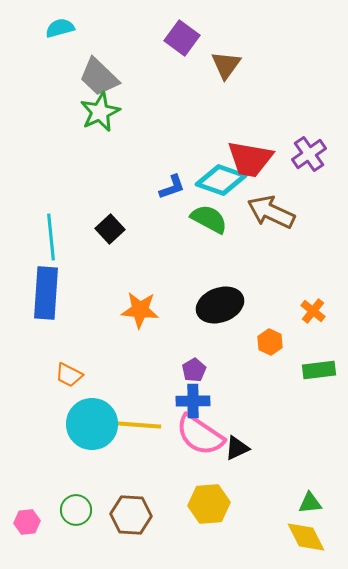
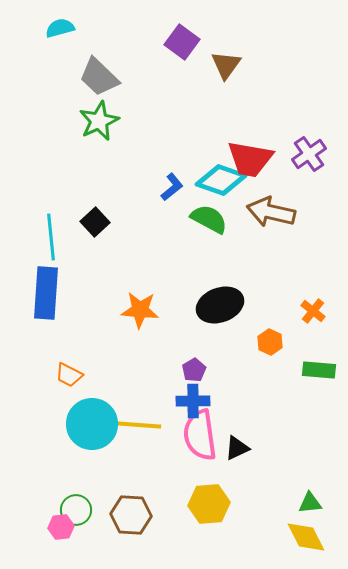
purple square: moved 4 px down
green star: moved 1 px left, 9 px down
blue L-shape: rotated 20 degrees counterclockwise
brown arrow: rotated 12 degrees counterclockwise
black square: moved 15 px left, 7 px up
green rectangle: rotated 12 degrees clockwise
pink semicircle: rotated 48 degrees clockwise
pink hexagon: moved 34 px right, 5 px down
